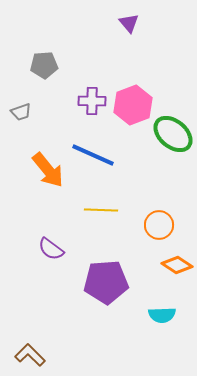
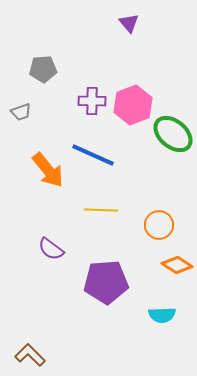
gray pentagon: moved 1 px left, 4 px down
